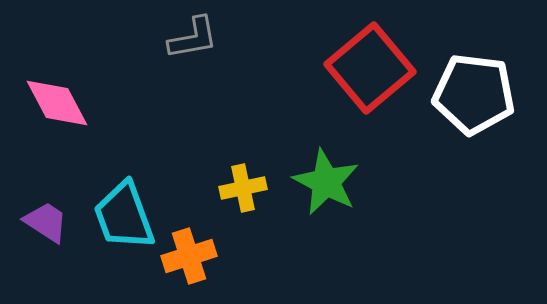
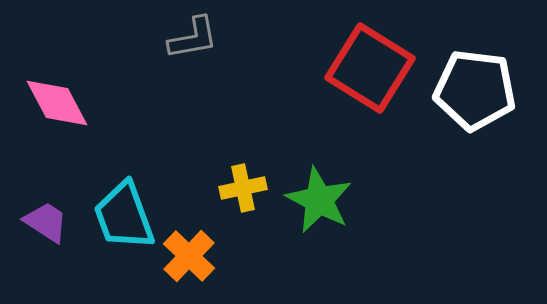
red square: rotated 18 degrees counterclockwise
white pentagon: moved 1 px right, 4 px up
green star: moved 7 px left, 18 px down
orange cross: rotated 28 degrees counterclockwise
